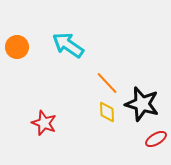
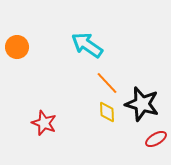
cyan arrow: moved 19 px right
